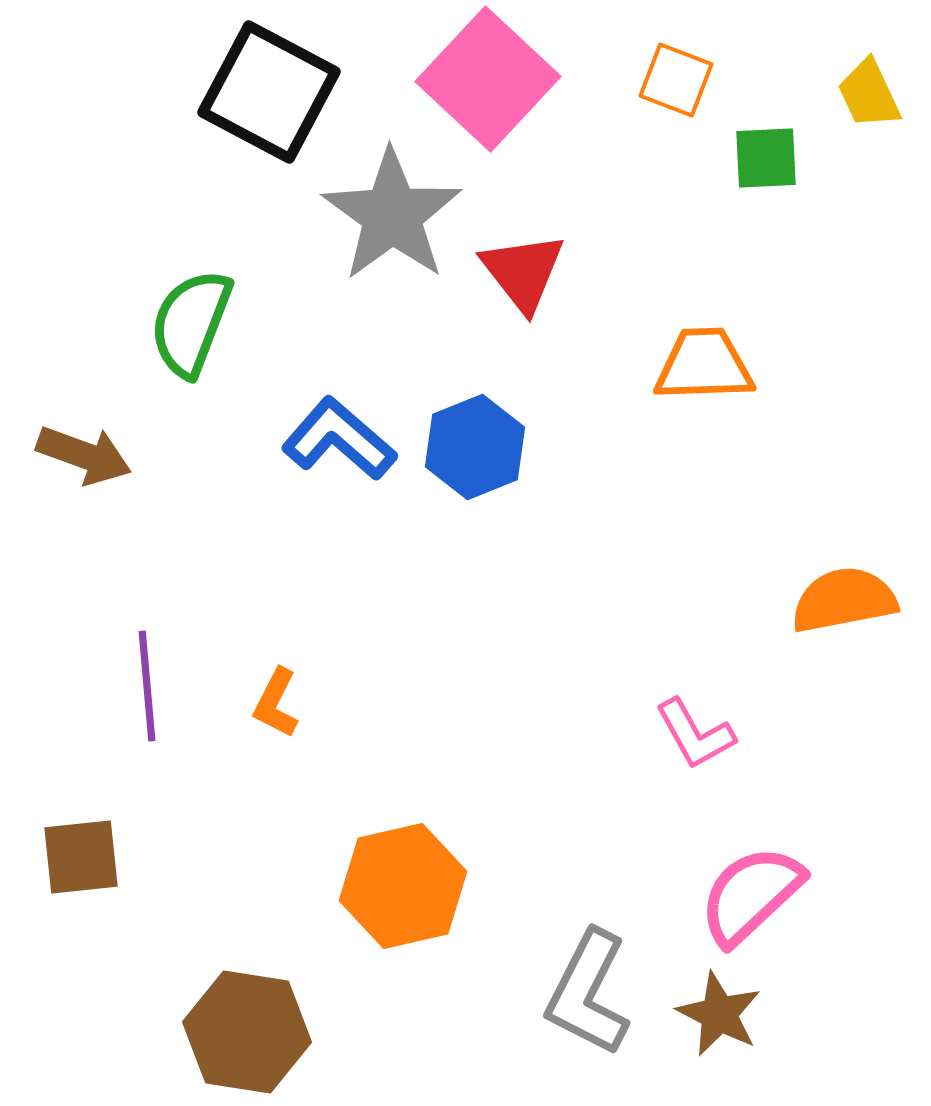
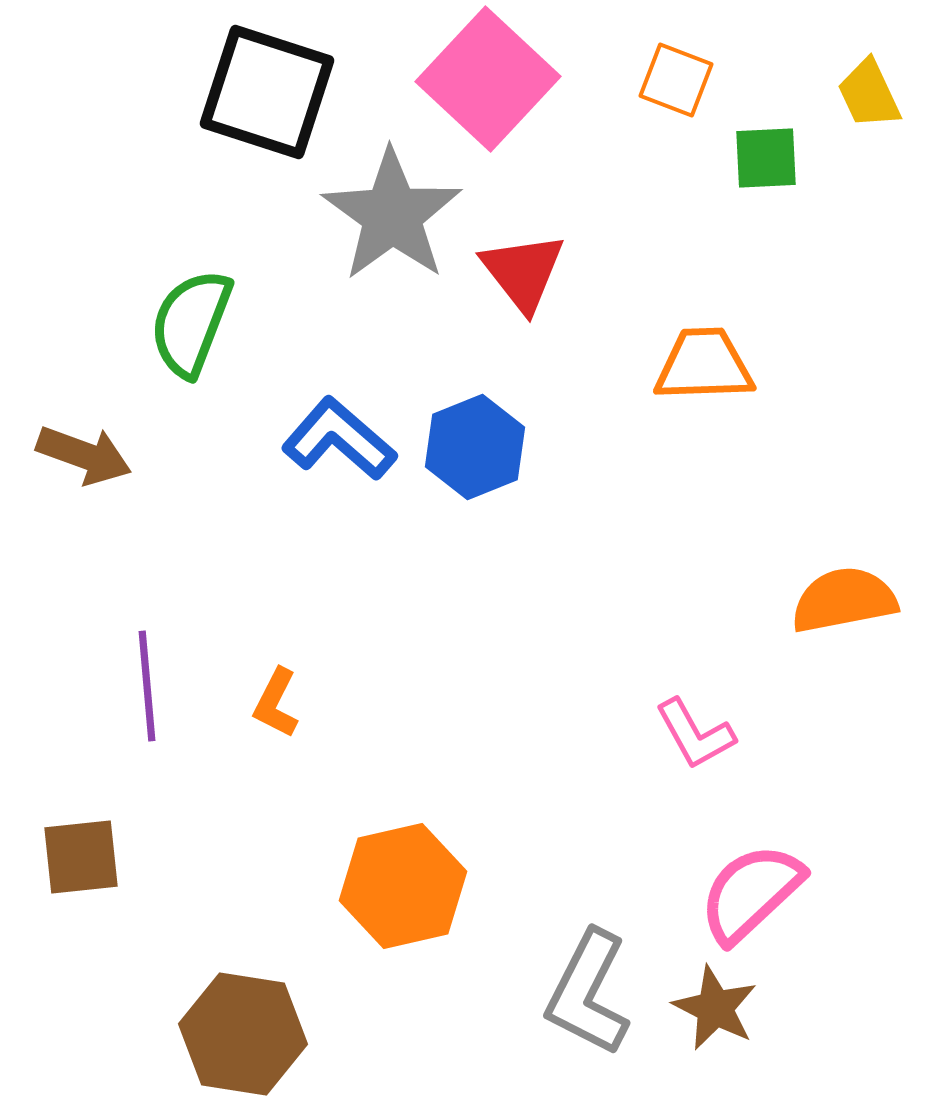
black square: moved 2 px left; rotated 10 degrees counterclockwise
pink semicircle: moved 2 px up
brown star: moved 4 px left, 6 px up
brown hexagon: moved 4 px left, 2 px down
